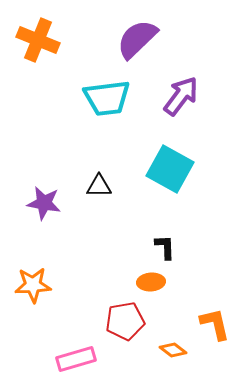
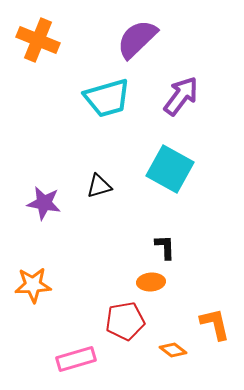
cyan trapezoid: rotated 9 degrees counterclockwise
black triangle: rotated 16 degrees counterclockwise
